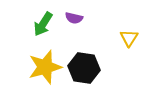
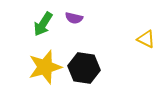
yellow triangle: moved 17 px right, 1 px down; rotated 36 degrees counterclockwise
